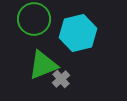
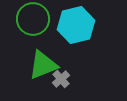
green circle: moved 1 px left
cyan hexagon: moved 2 px left, 8 px up
